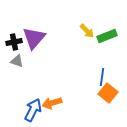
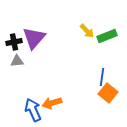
gray triangle: rotated 24 degrees counterclockwise
blue arrow: rotated 50 degrees counterclockwise
